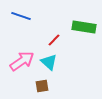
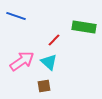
blue line: moved 5 px left
brown square: moved 2 px right
